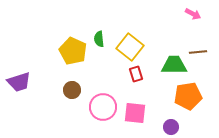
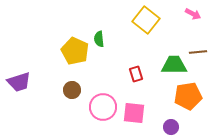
yellow square: moved 16 px right, 27 px up
yellow pentagon: moved 2 px right
pink square: moved 1 px left
